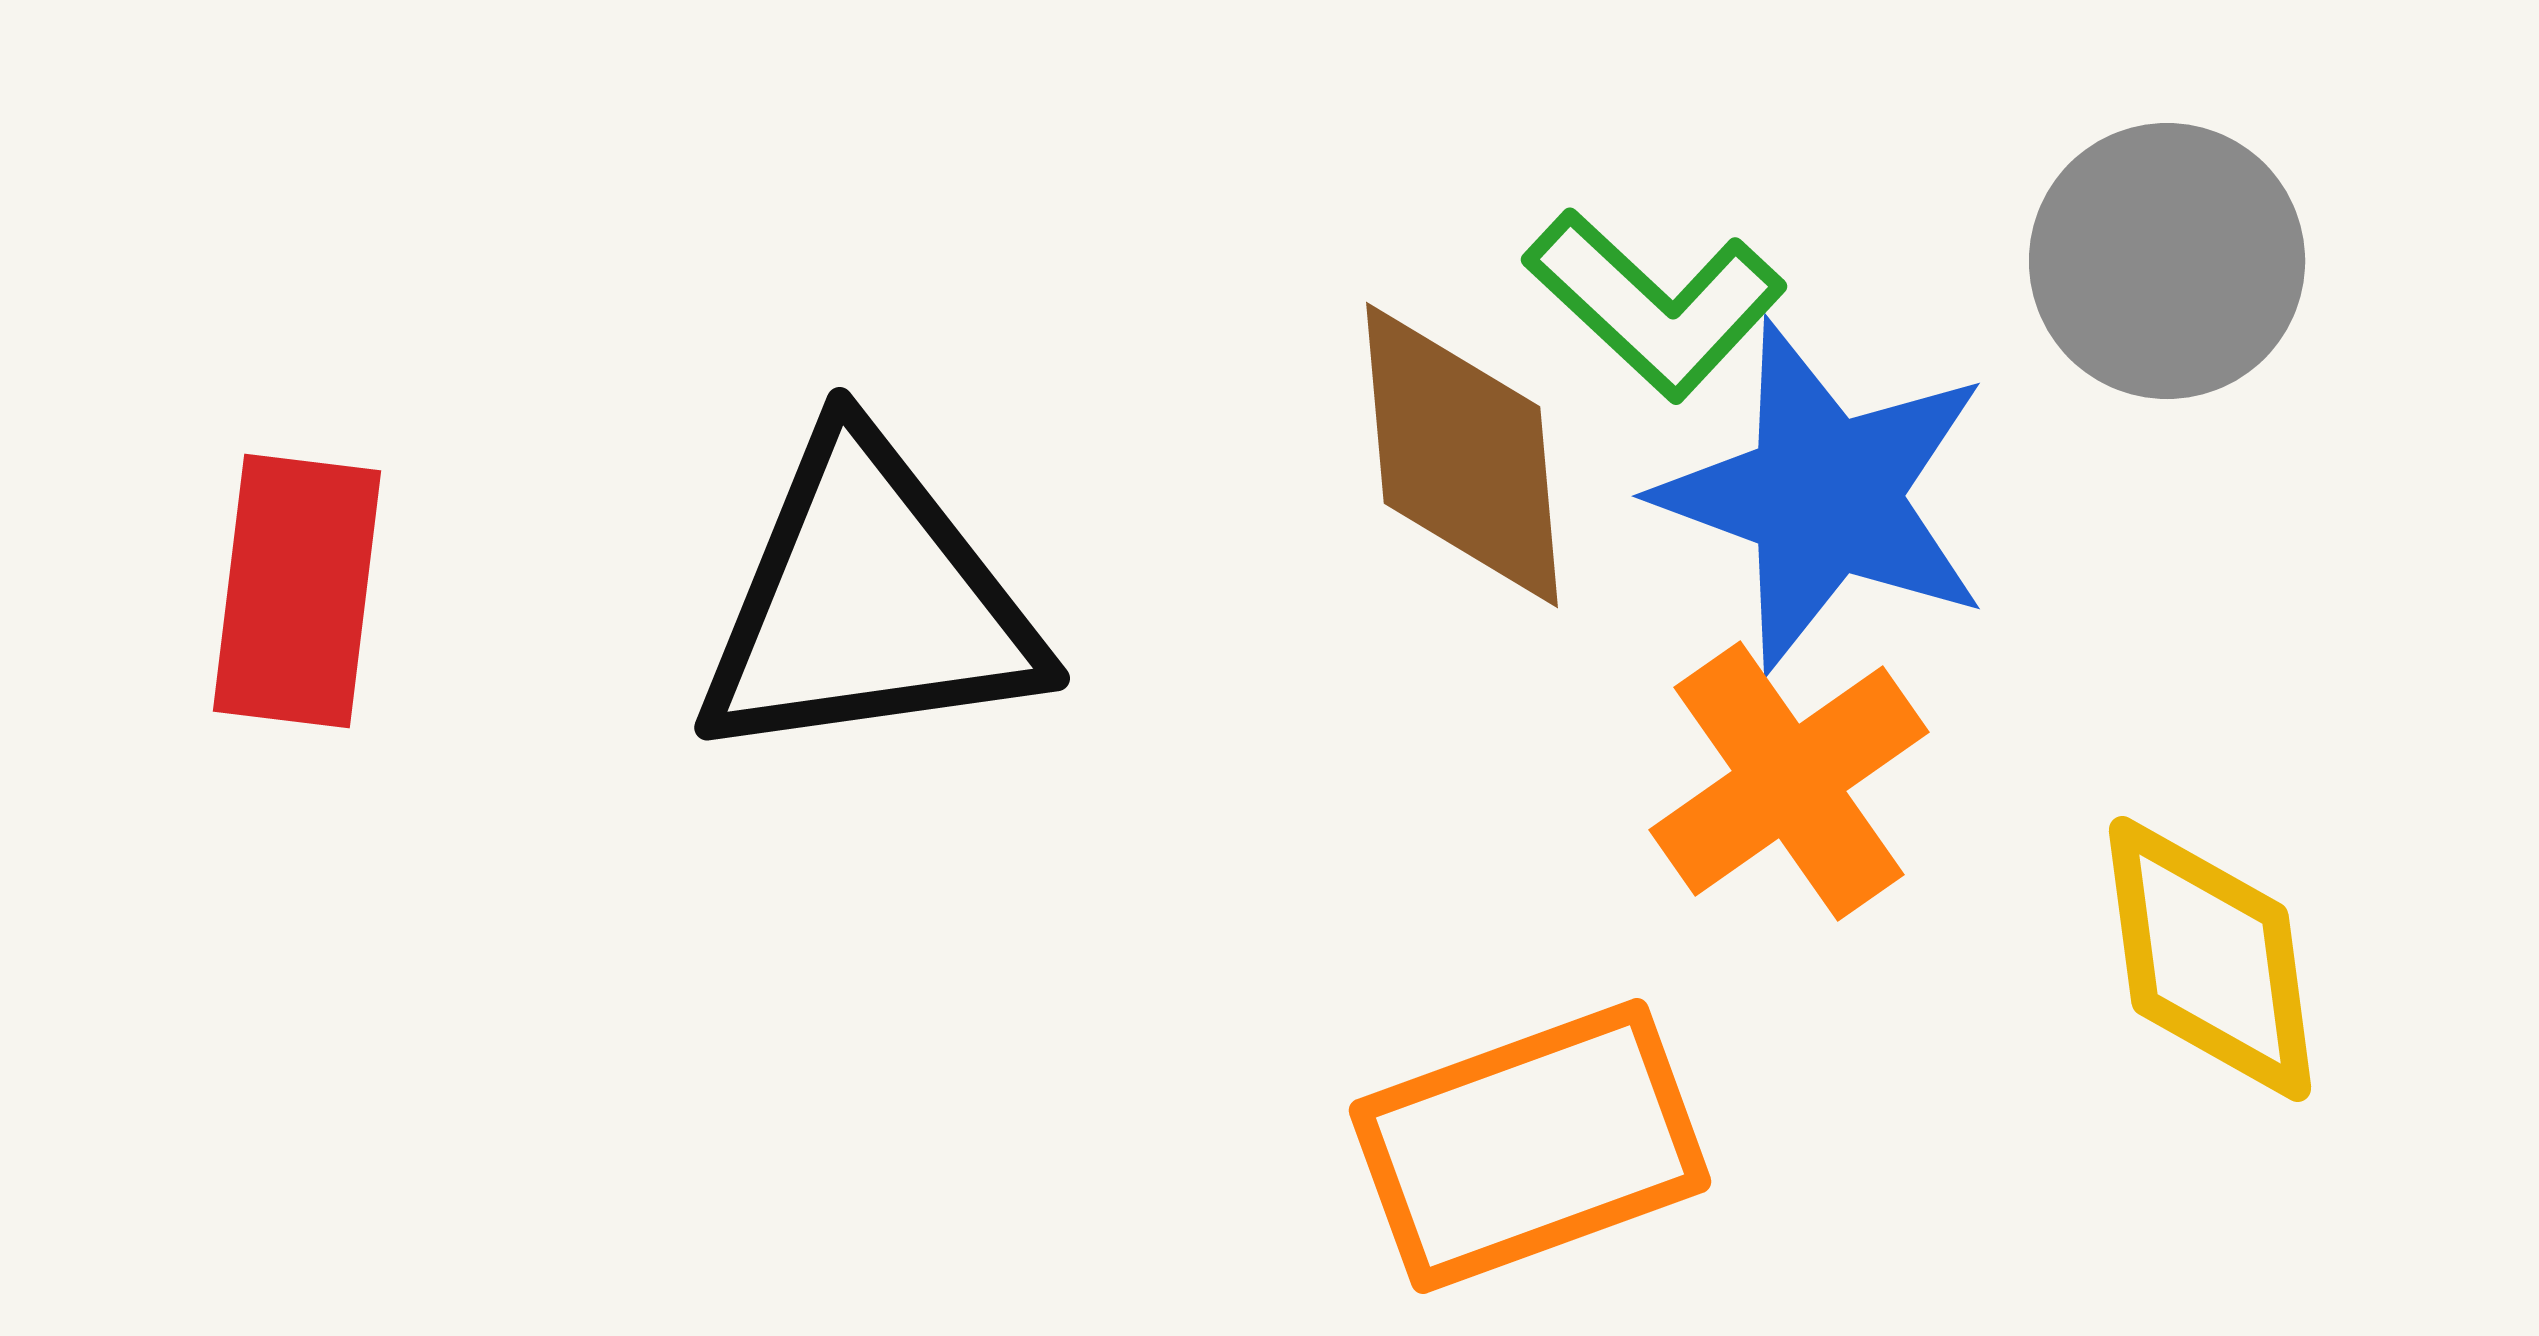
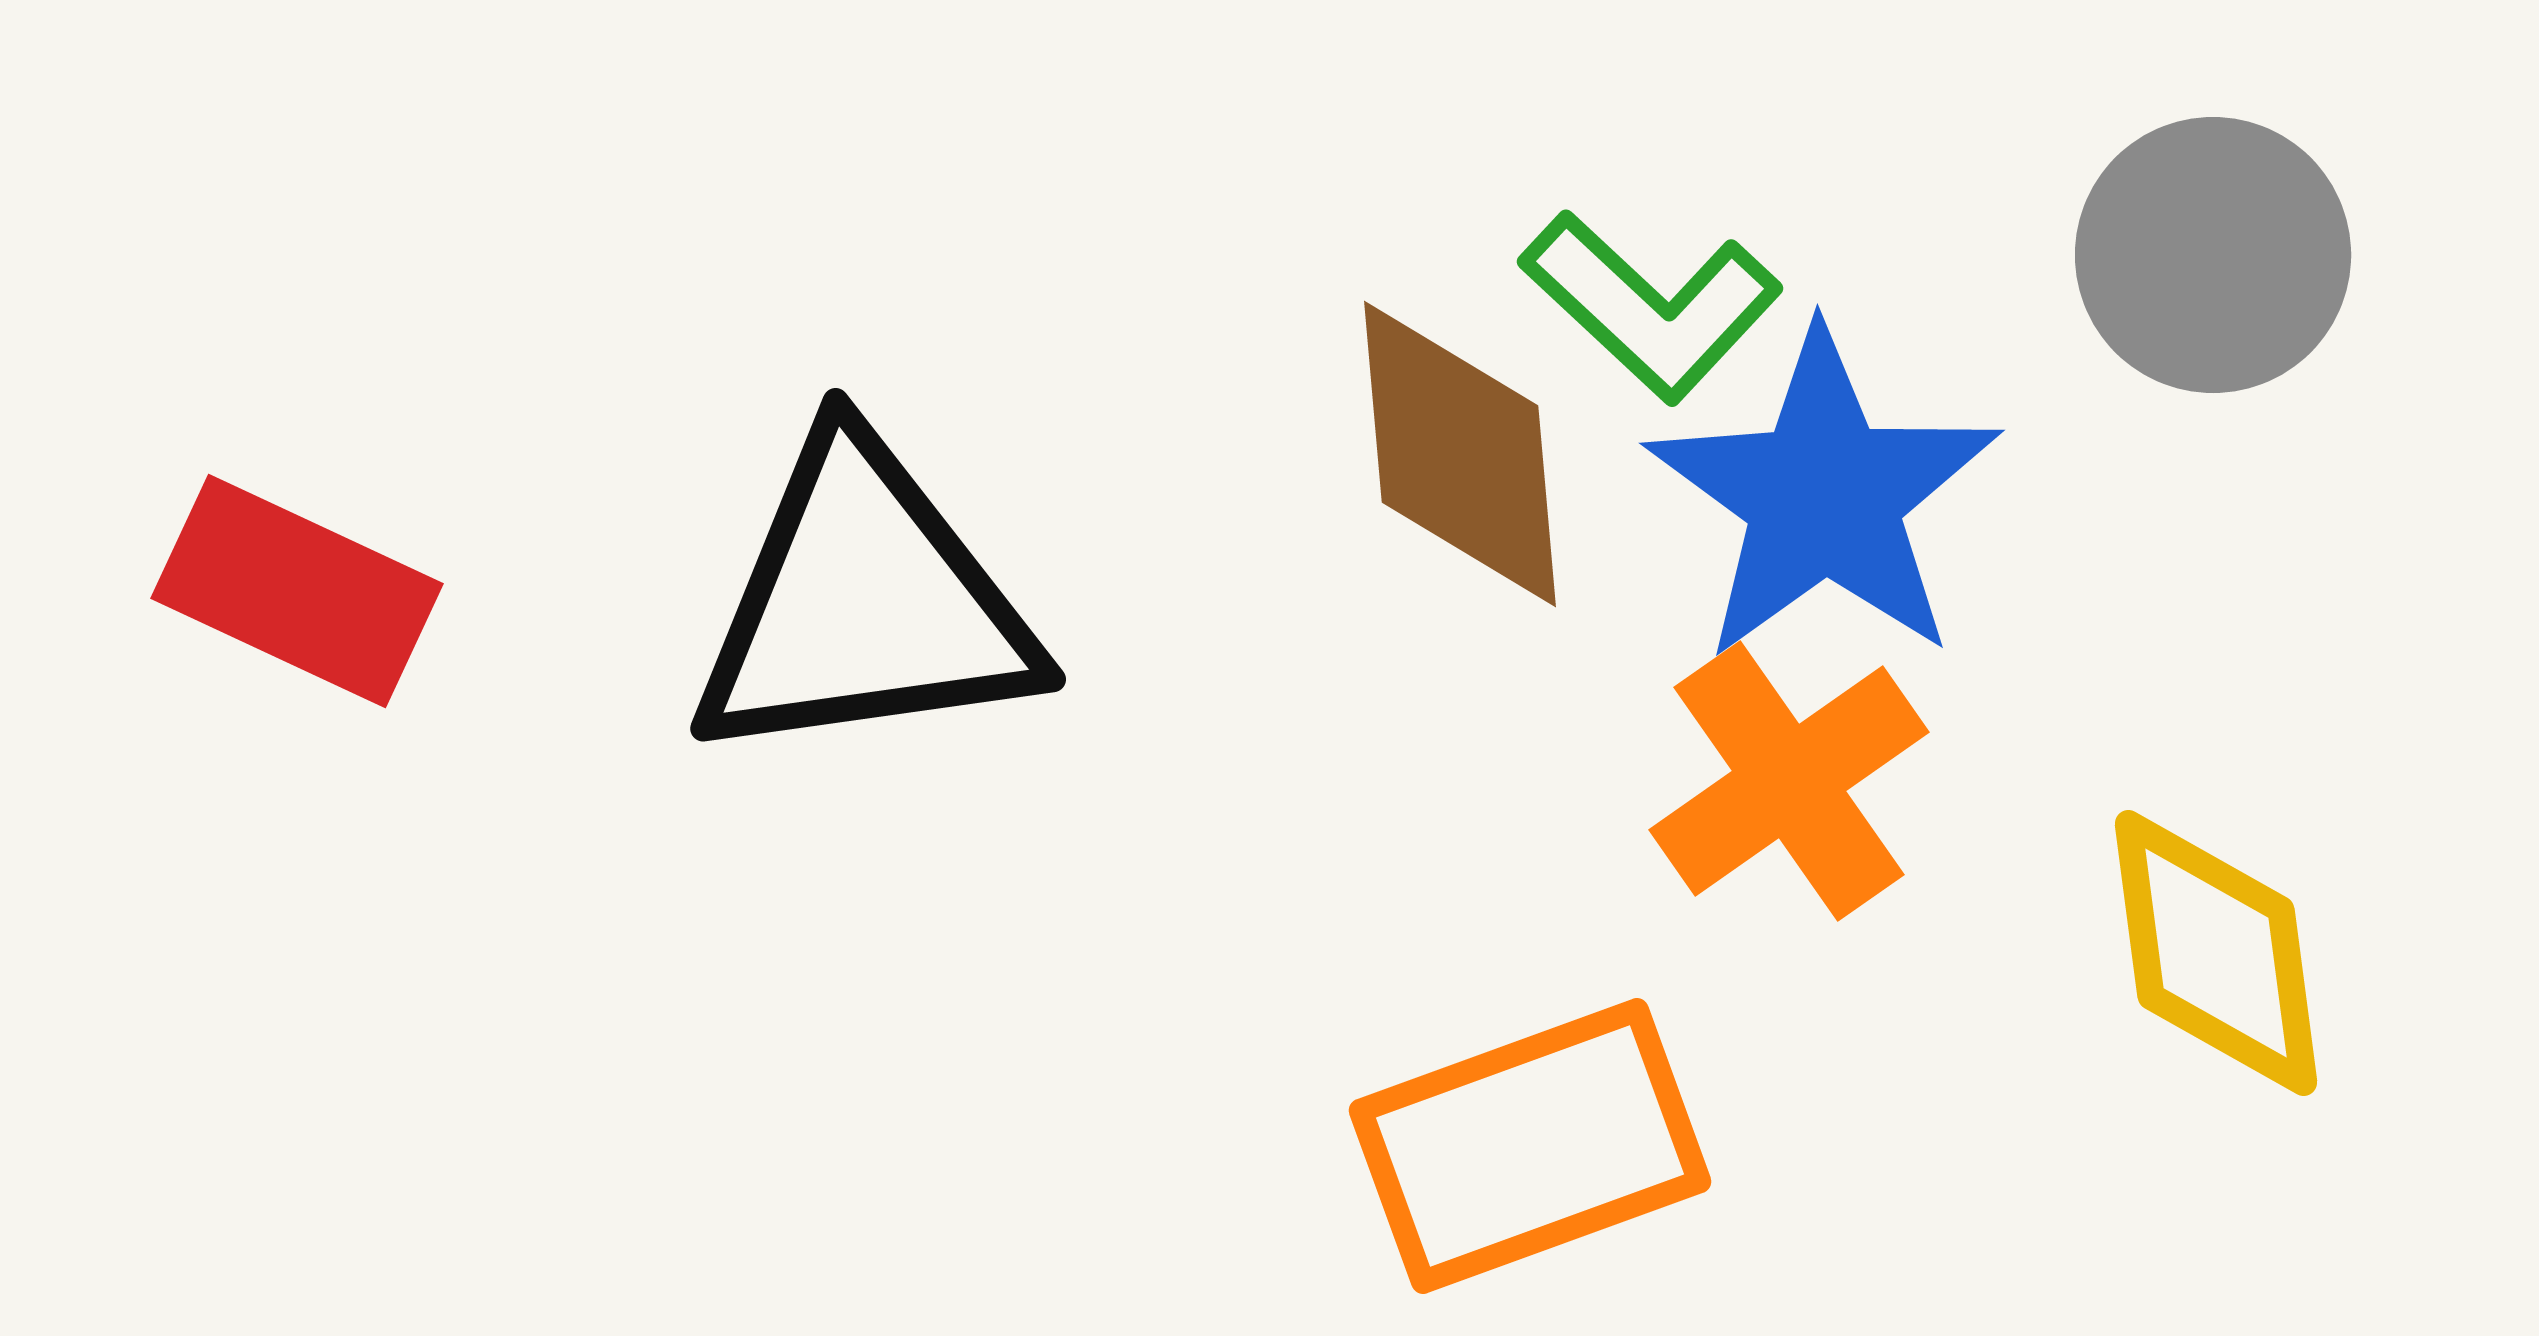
gray circle: moved 46 px right, 6 px up
green L-shape: moved 4 px left, 2 px down
brown diamond: moved 2 px left, 1 px up
blue star: rotated 16 degrees clockwise
red rectangle: rotated 72 degrees counterclockwise
black triangle: moved 4 px left, 1 px down
yellow diamond: moved 6 px right, 6 px up
